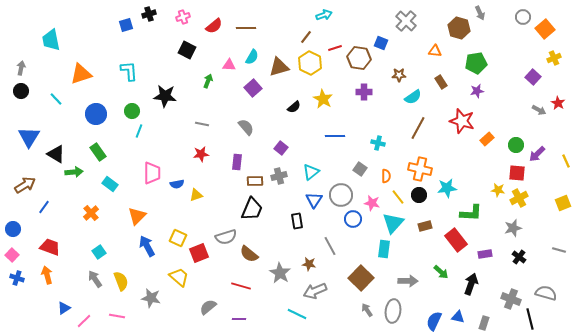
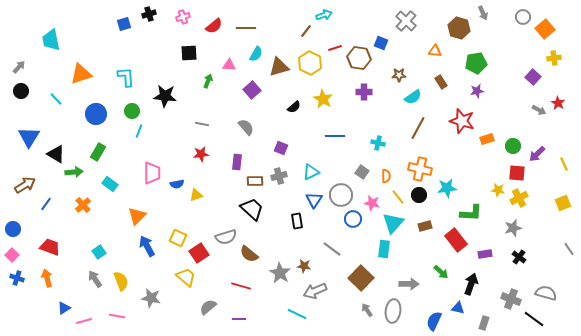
gray arrow at (480, 13): moved 3 px right
blue square at (126, 25): moved 2 px left, 1 px up
brown line at (306, 37): moved 6 px up
black square at (187, 50): moved 2 px right, 3 px down; rotated 30 degrees counterclockwise
cyan semicircle at (252, 57): moved 4 px right, 3 px up
yellow cross at (554, 58): rotated 16 degrees clockwise
gray arrow at (21, 68): moved 2 px left, 1 px up; rotated 32 degrees clockwise
cyan L-shape at (129, 71): moved 3 px left, 6 px down
purple square at (253, 88): moved 1 px left, 2 px down
orange rectangle at (487, 139): rotated 24 degrees clockwise
green circle at (516, 145): moved 3 px left, 1 px down
purple square at (281, 148): rotated 16 degrees counterclockwise
green rectangle at (98, 152): rotated 66 degrees clockwise
yellow line at (566, 161): moved 2 px left, 3 px down
gray square at (360, 169): moved 2 px right, 3 px down
cyan triangle at (311, 172): rotated 12 degrees clockwise
blue line at (44, 207): moved 2 px right, 3 px up
black trapezoid at (252, 209): rotated 70 degrees counterclockwise
orange cross at (91, 213): moved 8 px left, 8 px up
gray line at (330, 246): moved 2 px right, 3 px down; rotated 24 degrees counterclockwise
gray line at (559, 250): moved 10 px right, 1 px up; rotated 40 degrees clockwise
red square at (199, 253): rotated 12 degrees counterclockwise
brown star at (309, 264): moved 5 px left, 2 px down
orange arrow at (47, 275): moved 3 px down
yellow trapezoid at (179, 277): moved 7 px right
gray arrow at (408, 281): moved 1 px right, 3 px down
blue triangle at (458, 317): moved 9 px up
black line at (530, 319): moved 4 px right; rotated 40 degrees counterclockwise
pink line at (84, 321): rotated 28 degrees clockwise
